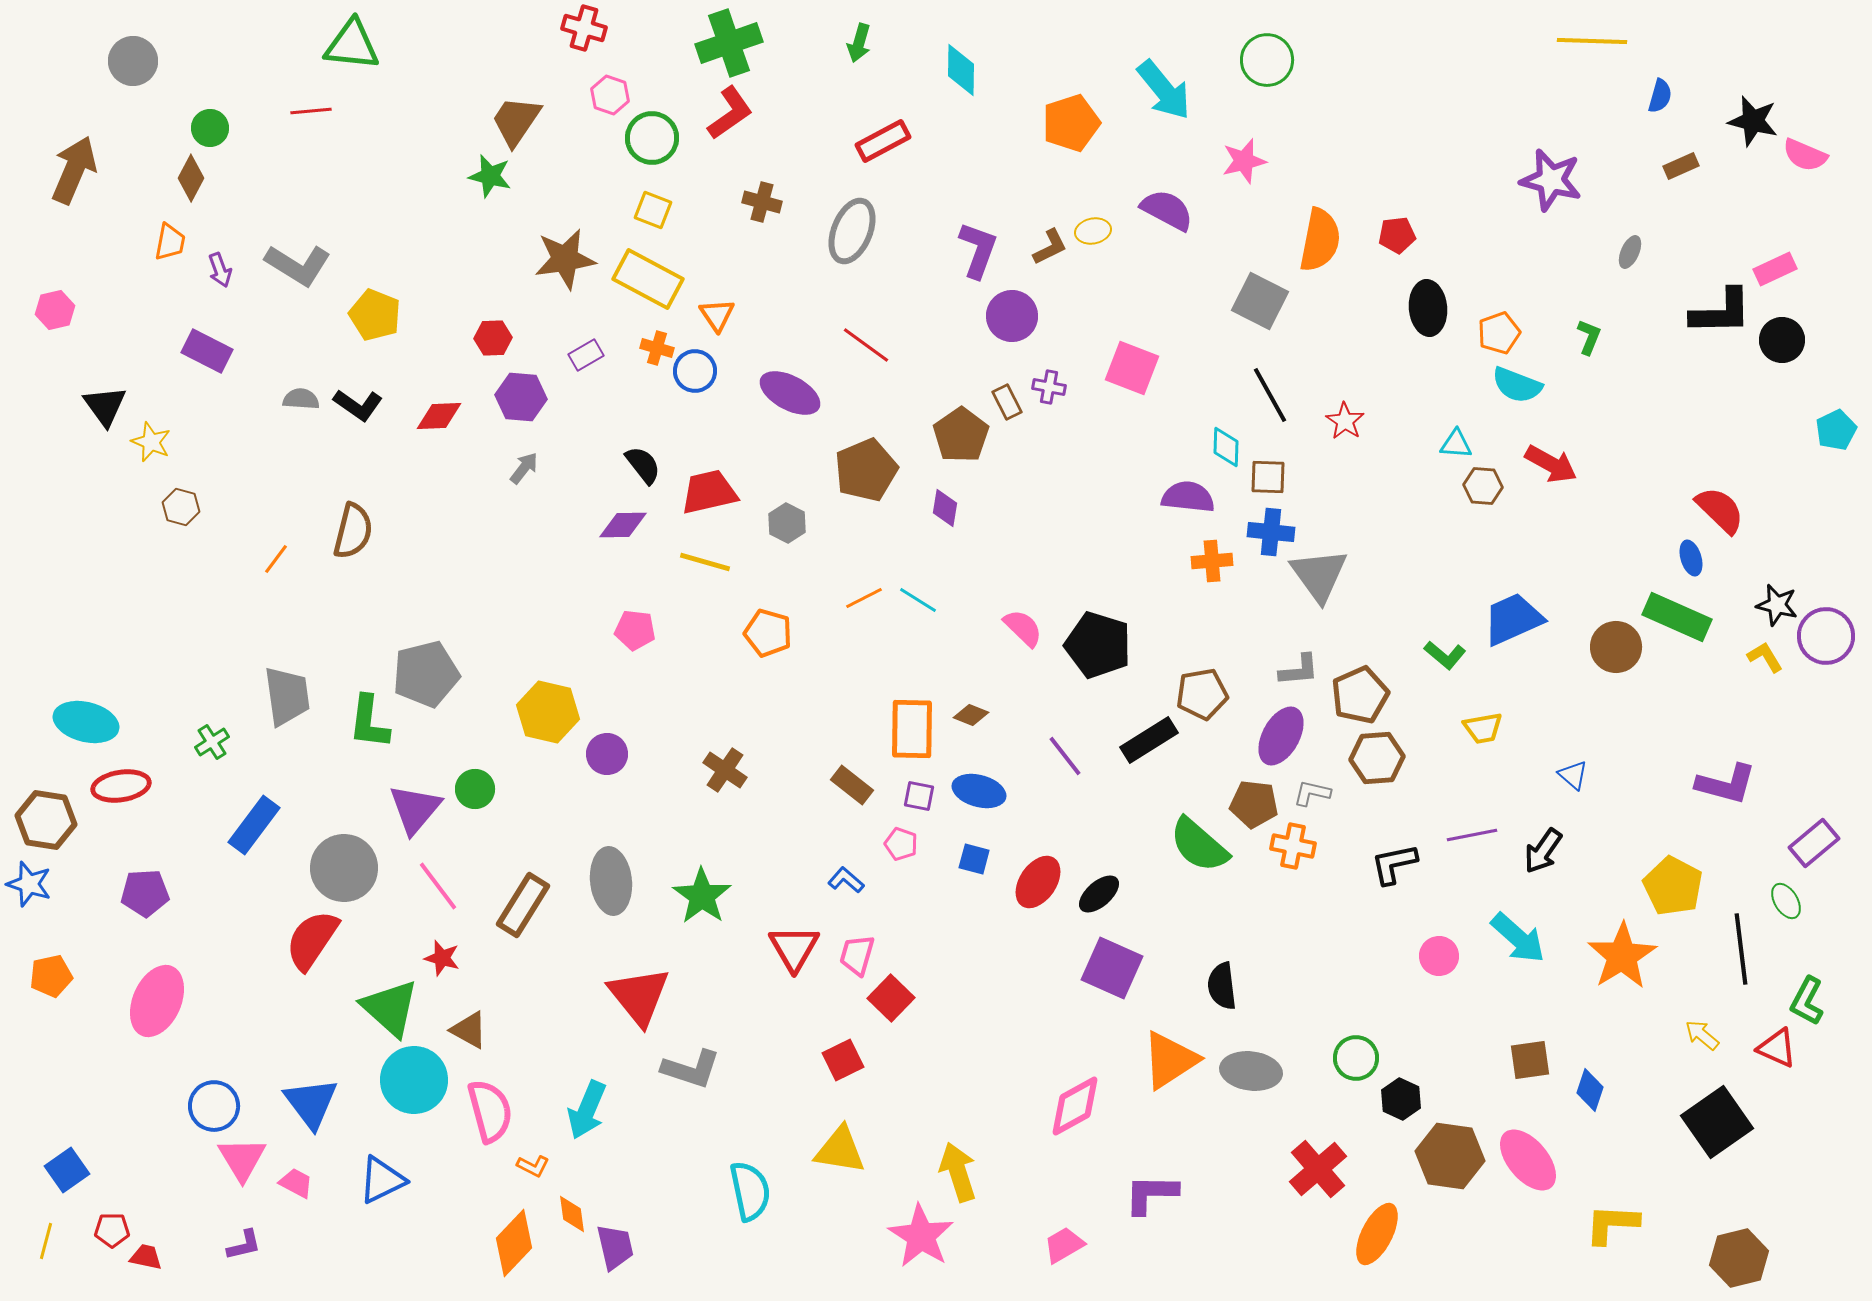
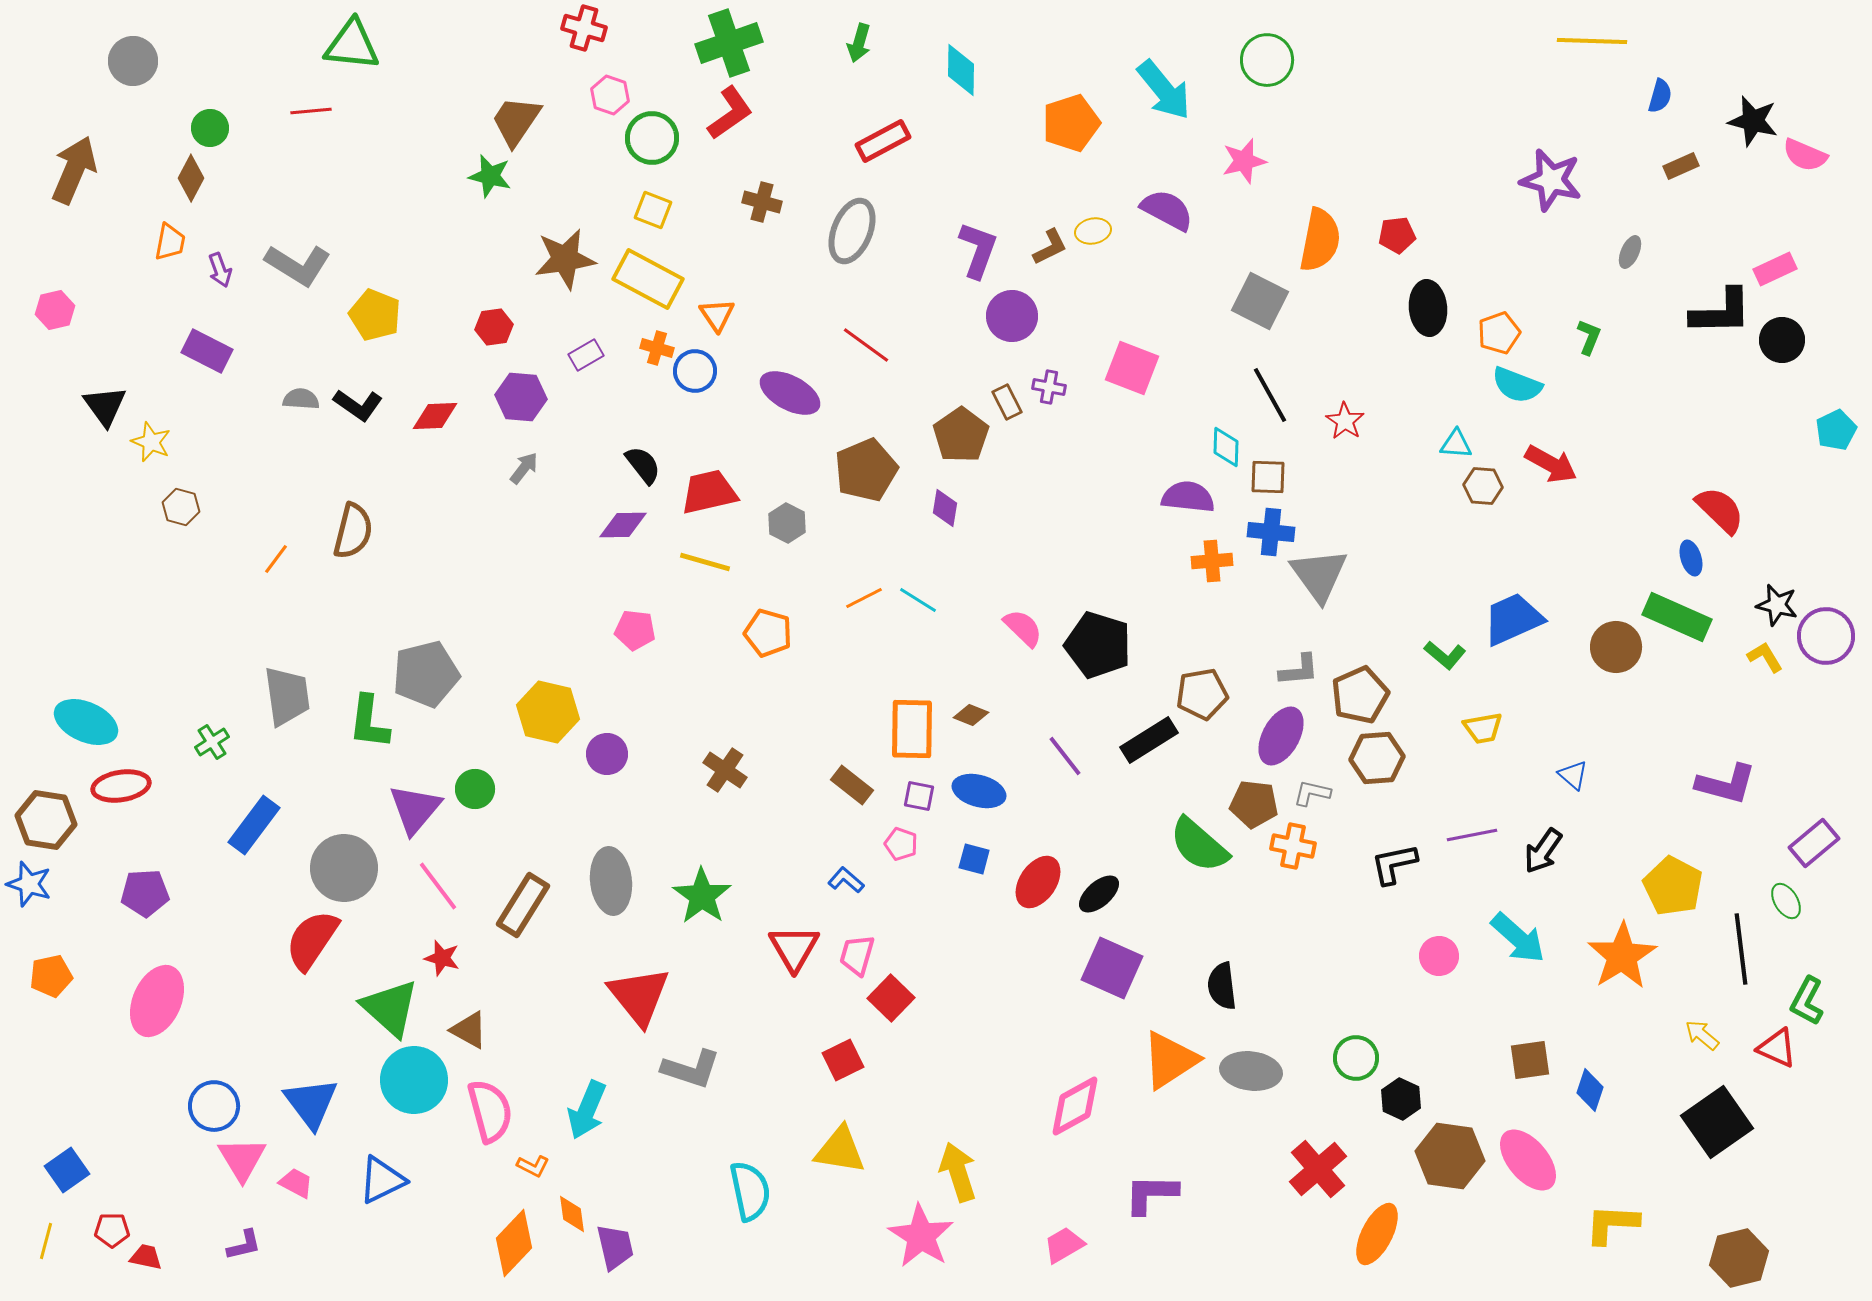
red hexagon at (493, 338): moved 1 px right, 11 px up; rotated 6 degrees counterclockwise
red diamond at (439, 416): moved 4 px left
cyan ellipse at (86, 722): rotated 10 degrees clockwise
